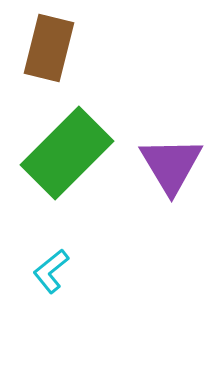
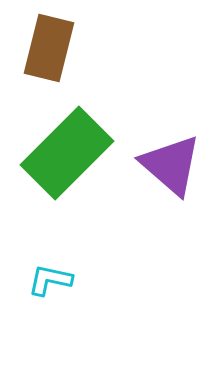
purple triangle: rotated 18 degrees counterclockwise
cyan L-shape: moved 1 px left, 9 px down; rotated 51 degrees clockwise
